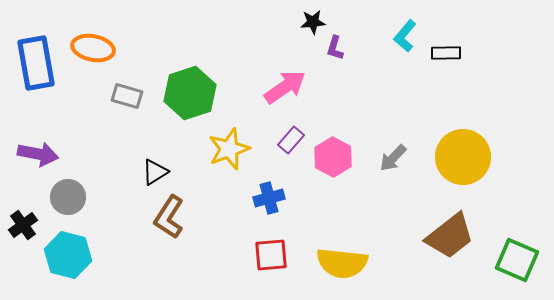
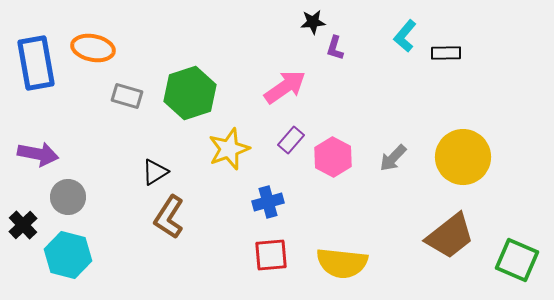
blue cross: moved 1 px left, 4 px down
black cross: rotated 8 degrees counterclockwise
